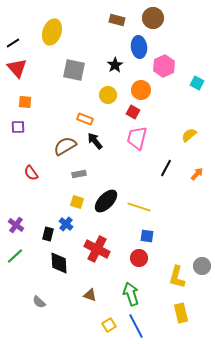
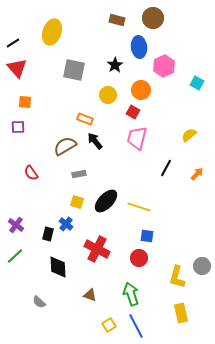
black diamond at (59, 263): moved 1 px left, 4 px down
